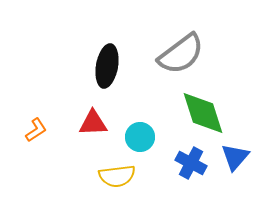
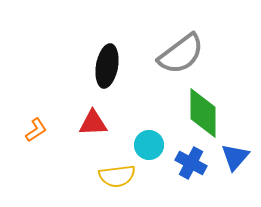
green diamond: rotated 18 degrees clockwise
cyan circle: moved 9 px right, 8 px down
